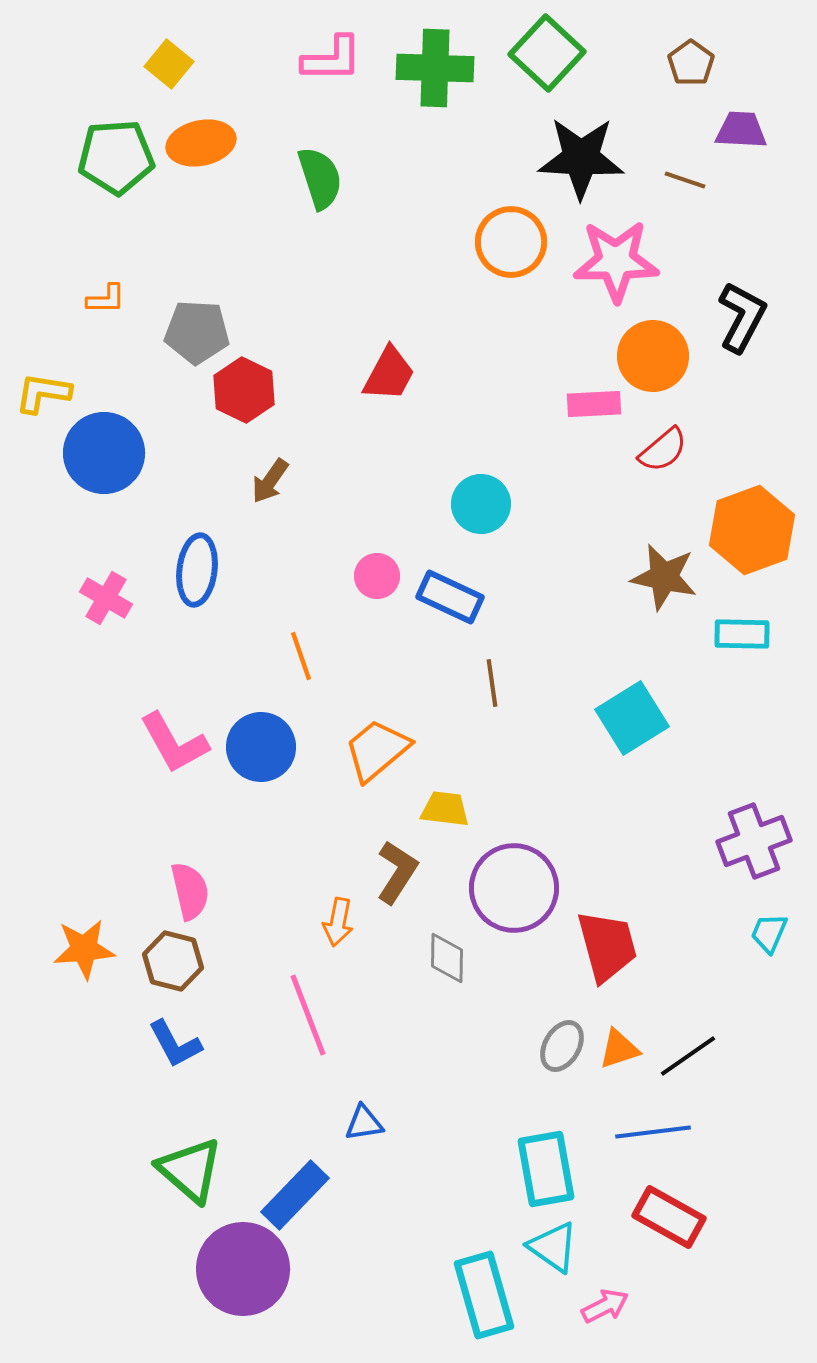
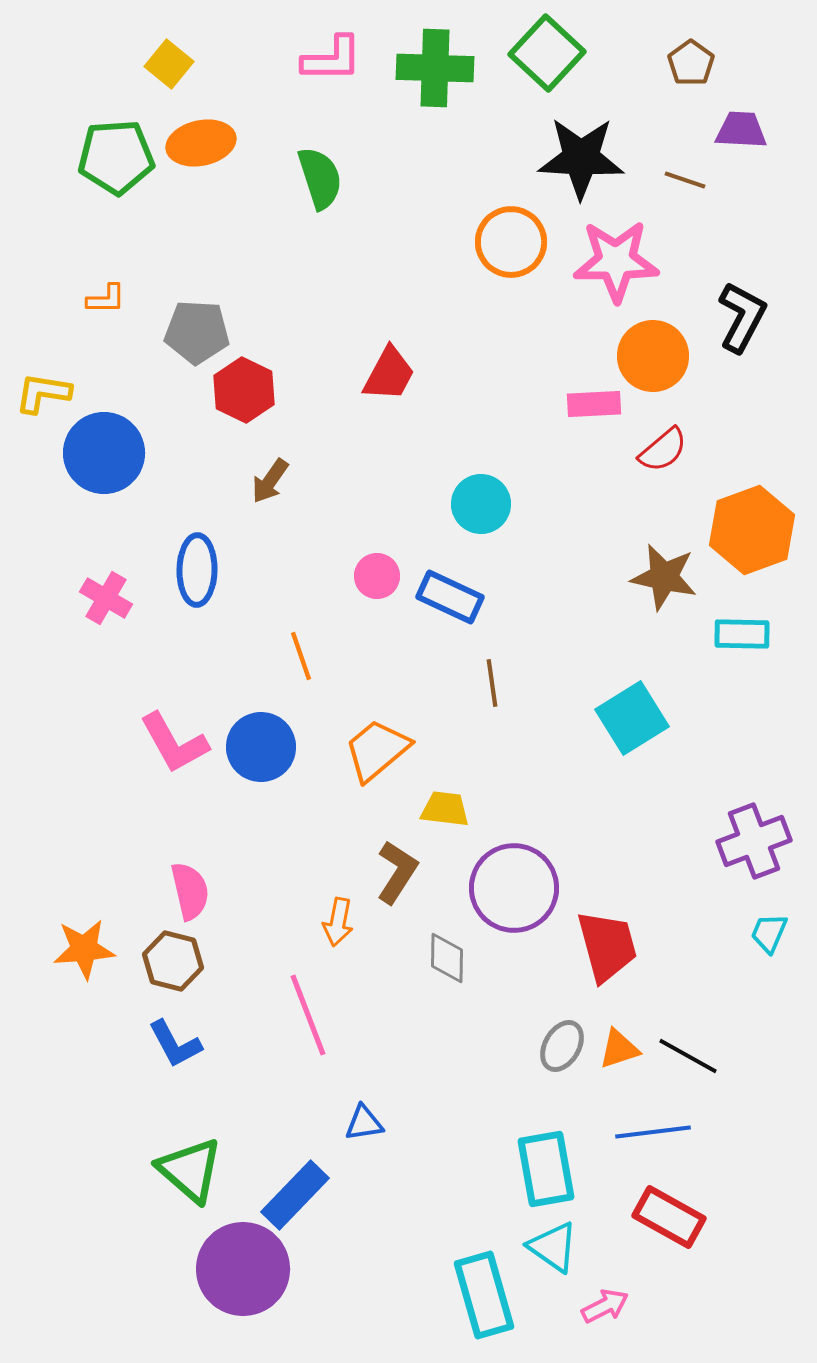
blue ellipse at (197, 570): rotated 6 degrees counterclockwise
black line at (688, 1056): rotated 64 degrees clockwise
